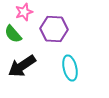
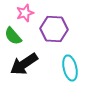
pink star: moved 1 px right, 1 px down
green semicircle: moved 2 px down
black arrow: moved 2 px right, 2 px up
